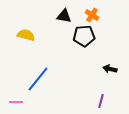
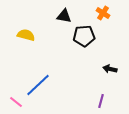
orange cross: moved 11 px right, 2 px up
blue line: moved 6 px down; rotated 8 degrees clockwise
pink line: rotated 40 degrees clockwise
